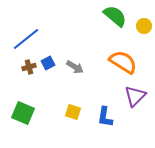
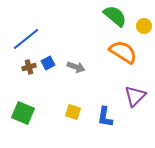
orange semicircle: moved 10 px up
gray arrow: moved 1 px right; rotated 12 degrees counterclockwise
